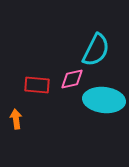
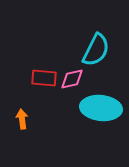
red rectangle: moved 7 px right, 7 px up
cyan ellipse: moved 3 px left, 8 px down
orange arrow: moved 6 px right
